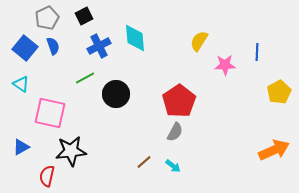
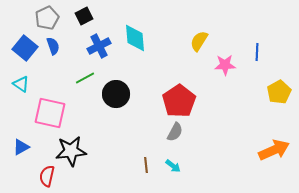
brown line: moved 2 px right, 3 px down; rotated 56 degrees counterclockwise
